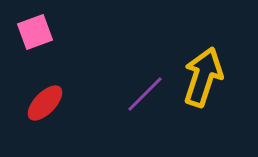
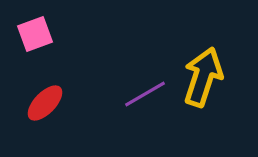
pink square: moved 2 px down
purple line: rotated 15 degrees clockwise
